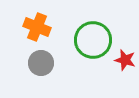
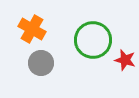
orange cross: moved 5 px left, 2 px down; rotated 8 degrees clockwise
